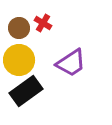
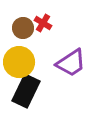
brown circle: moved 4 px right
yellow circle: moved 2 px down
black rectangle: rotated 28 degrees counterclockwise
